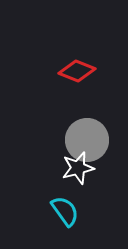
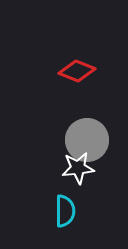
white star: rotated 8 degrees clockwise
cyan semicircle: rotated 36 degrees clockwise
